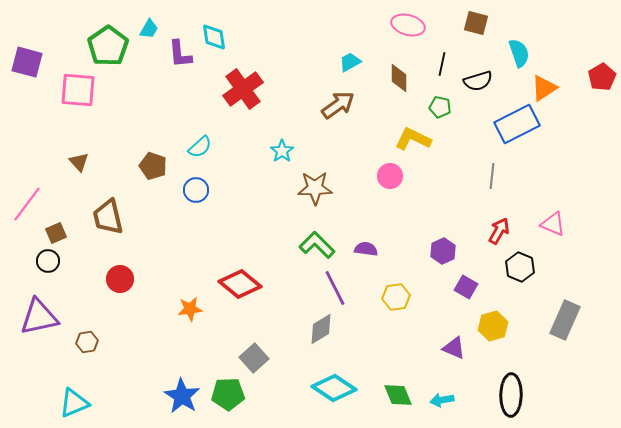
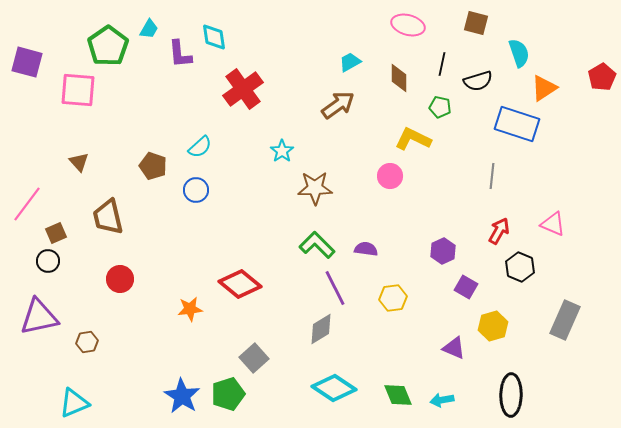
blue rectangle at (517, 124): rotated 45 degrees clockwise
yellow hexagon at (396, 297): moved 3 px left, 1 px down
green pentagon at (228, 394): rotated 16 degrees counterclockwise
